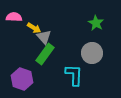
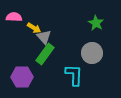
purple hexagon: moved 2 px up; rotated 20 degrees counterclockwise
